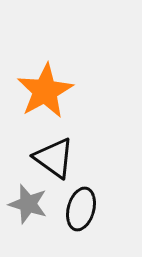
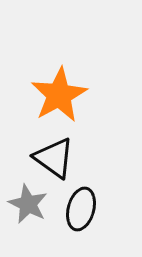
orange star: moved 14 px right, 4 px down
gray star: rotated 9 degrees clockwise
